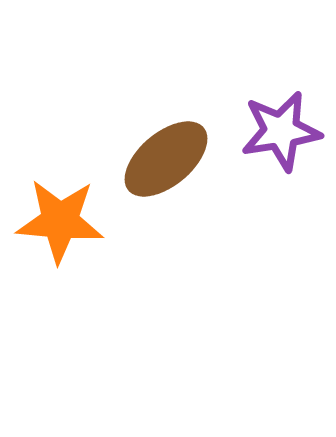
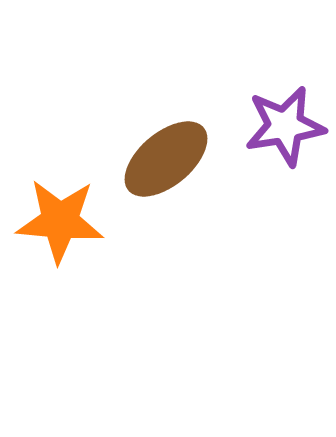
purple star: moved 4 px right, 5 px up
